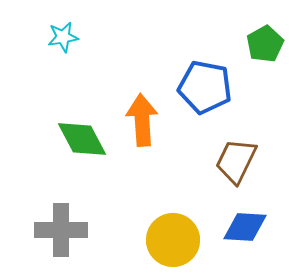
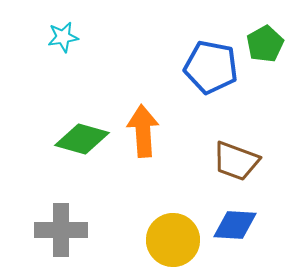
blue pentagon: moved 6 px right, 20 px up
orange arrow: moved 1 px right, 11 px down
green diamond: rotated 46 degrees counterclockwise
brown trapezoid: rotated 96 degrees counterclockwise
blue diamond: moved 10 px left, 2 px up
